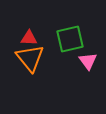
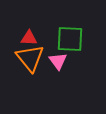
green square: rotated 16 degrees clockwise
pink triangle: moved 30 px left
